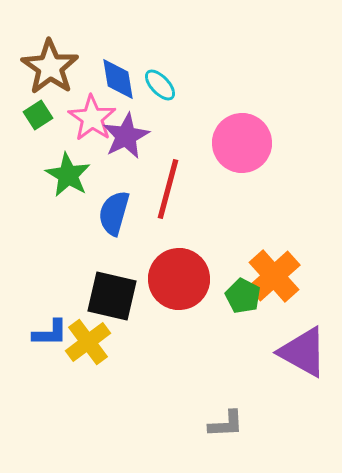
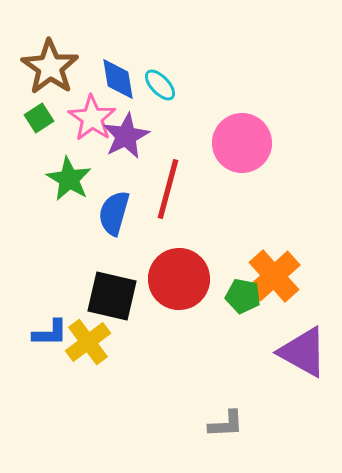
green square: moved 1 px right, 3 px down
green star: moved 1 px right, 4 px down
green pentagon: rotated 16 degrees counterclockwise
